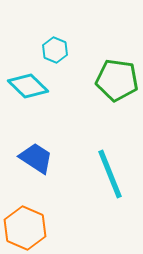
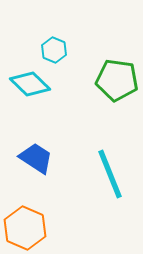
cyan hexagon: moved 1 px left
cyan diamond: moved 2 px right, 2 px up
